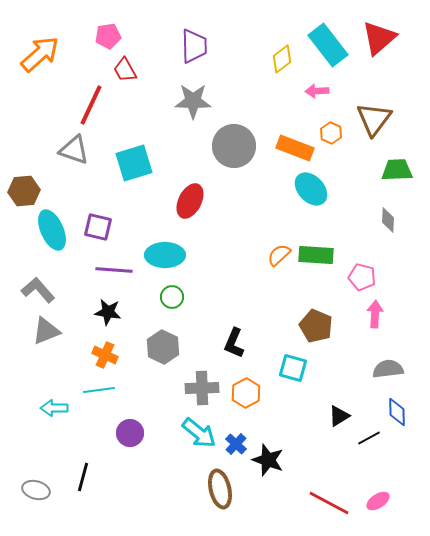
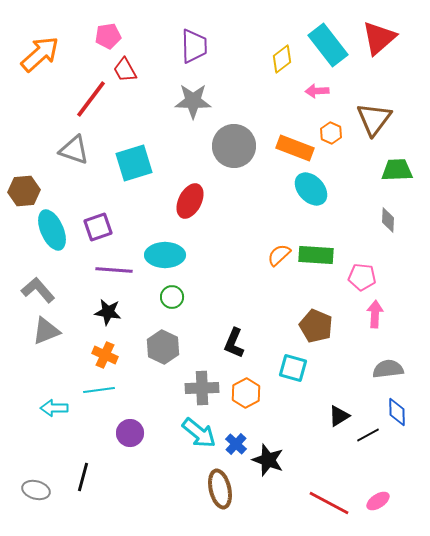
red line at (91, 105): moved 6 px up; rotated 12 degrees clockwise
purple square at (98, 227): rotated 32 degrees counterclockwise
pink pentagon at (362, 277): rotated 8 degrees counterclockwise
black line at (369, 438): moved 1 px left, 3 px up
